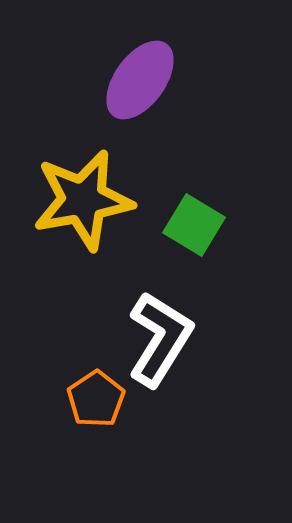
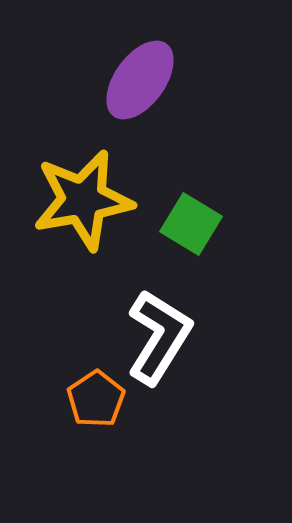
green square: moved 3 px left, 1 px up
white L-shape: moved 1 px left, 2 px up
